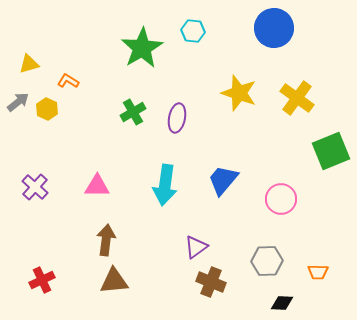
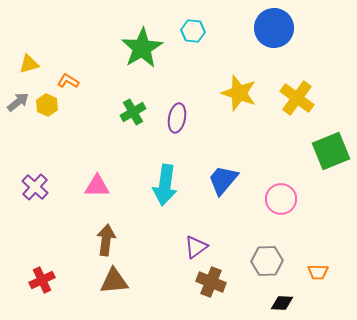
yellow hexagon: moved 4 px up
